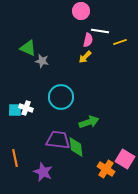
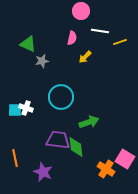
pink semicircle: moved 16 px left, 2 px up
green triangle: moved 4 px up
gray star: rotated 24 degrees counterclockwise
